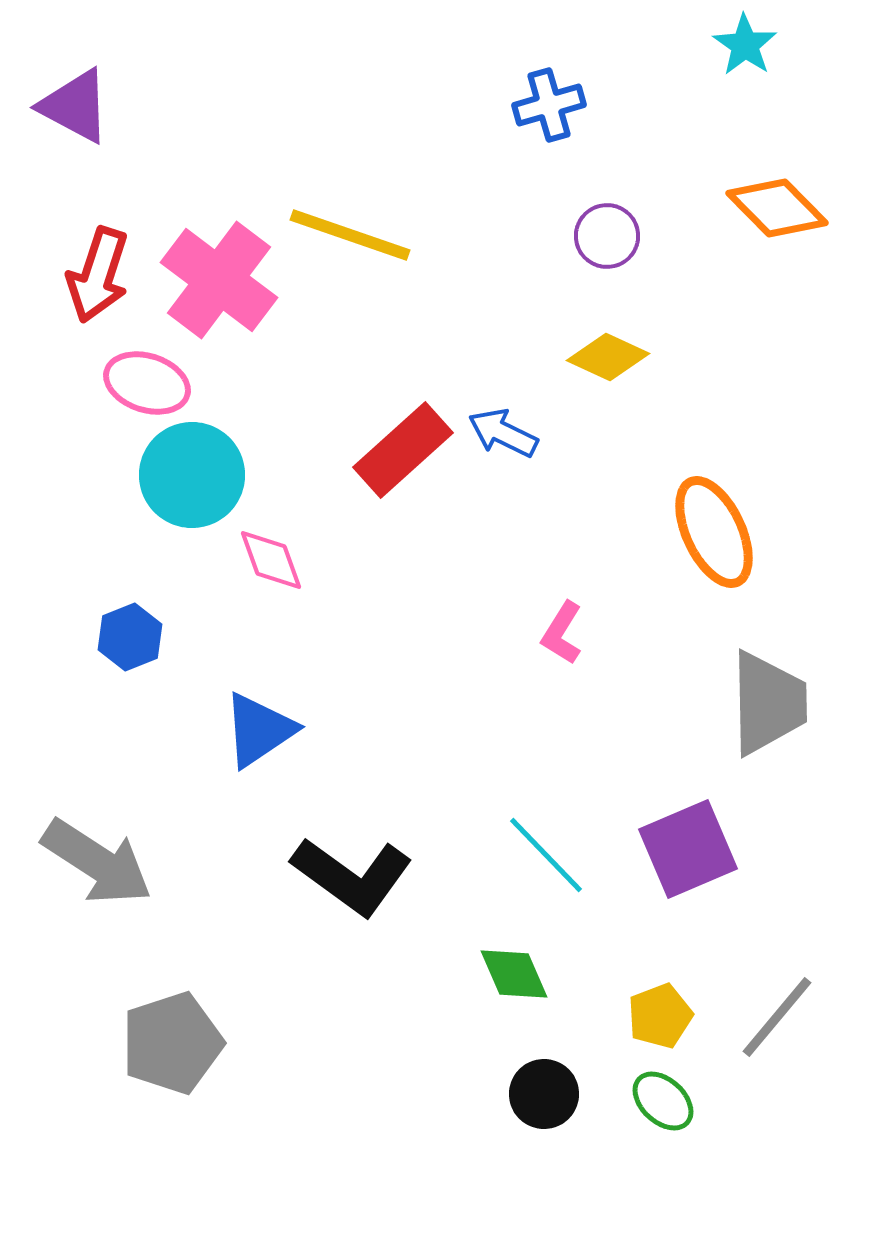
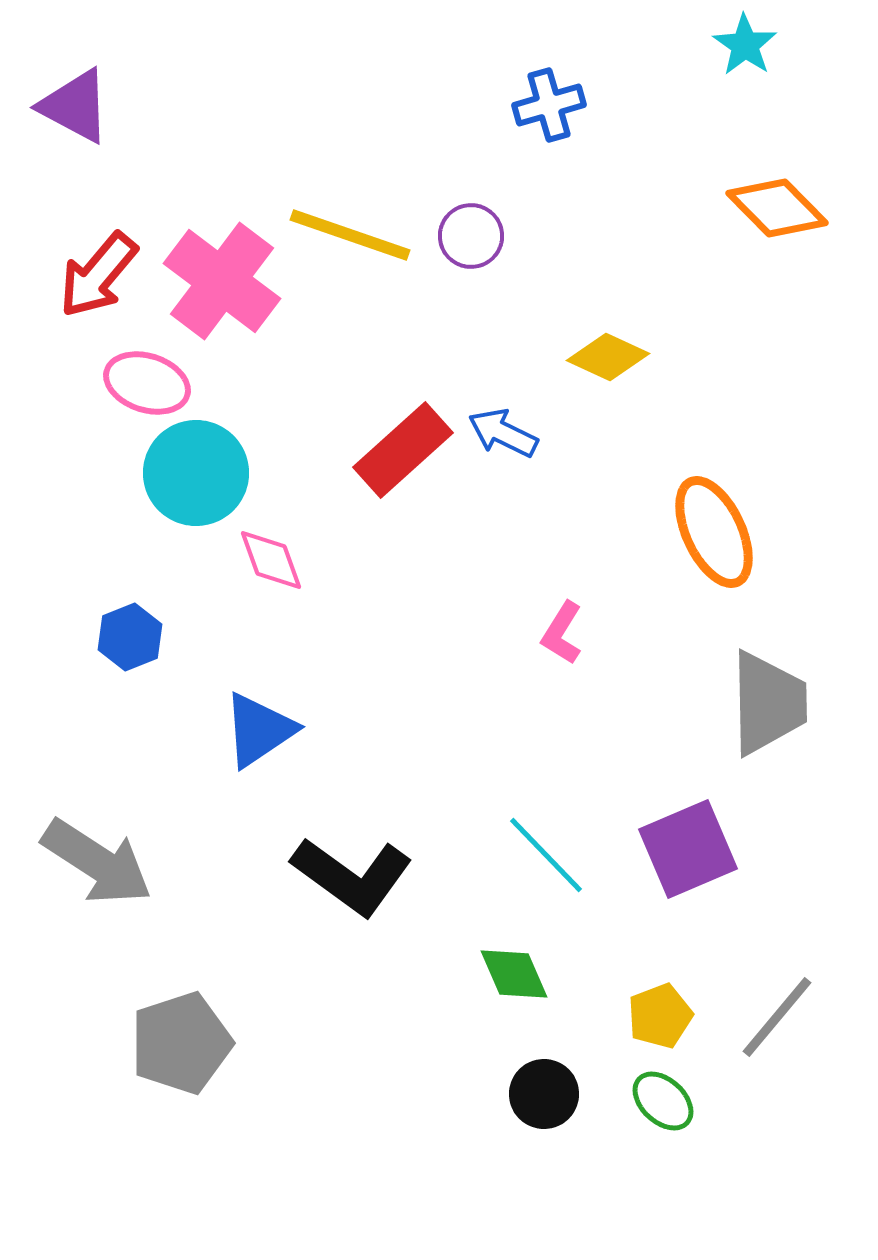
purple circle: moved 136 px left
red arrow: rotated 22 degrees clockwise
pink cross: moved 3 px right, 1 px down
cyan circle: moved 4 px right, 2 px up
gray pentagon: moved 9 px right
